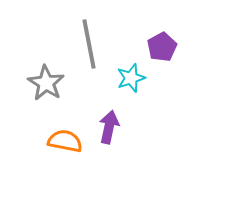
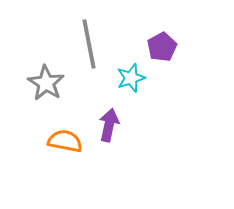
purple arrow: moved 2 px up
